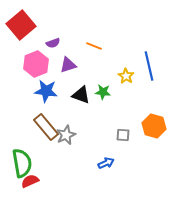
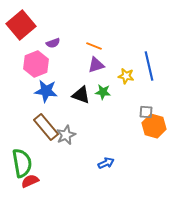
purple triangle: moved 28 px right
yellow star: rotated 21 degrees counterclockwise
gray square: moved 23 px right, 23 px up
